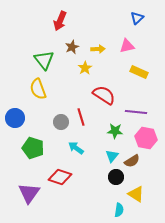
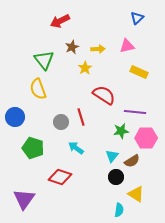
red arrow: rotated 42 degrees clockwise
purple line: moved 1 px left
blue circle: moved 1 px up
green star: moved 6 px right; rotated 14 degrees counterclockwise
pink hexagon: rotated 10 degrees counterclockwise
purple triangle: moved 5 px left, 6 px down
